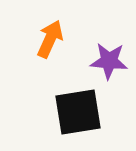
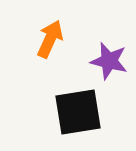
purple star: rotated 9 degrees clockwise
